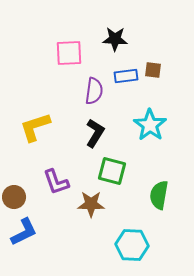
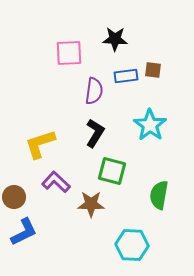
yellow L-shape: moved 5 px right, 17 px down
purple L-shape: rotated 152 degrees clockwise
